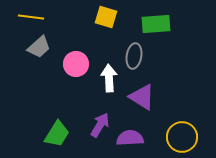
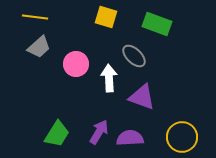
yellow line: moved 4 px right
green rectangle: moved 1 px right; rotated 24 degrees clockwise
gray ellipse: rotated 55 degrees counterclockwise
purple triangle: rotated 12 degrees counterclockwise
purple arrow: moved 1 px left, 7 px down
